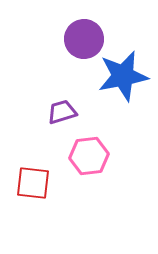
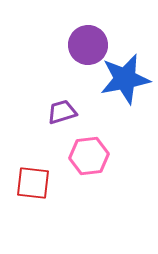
purple circle: moved 4 px right, 6 px down
blue star: moved 2 px right, 3 px down
